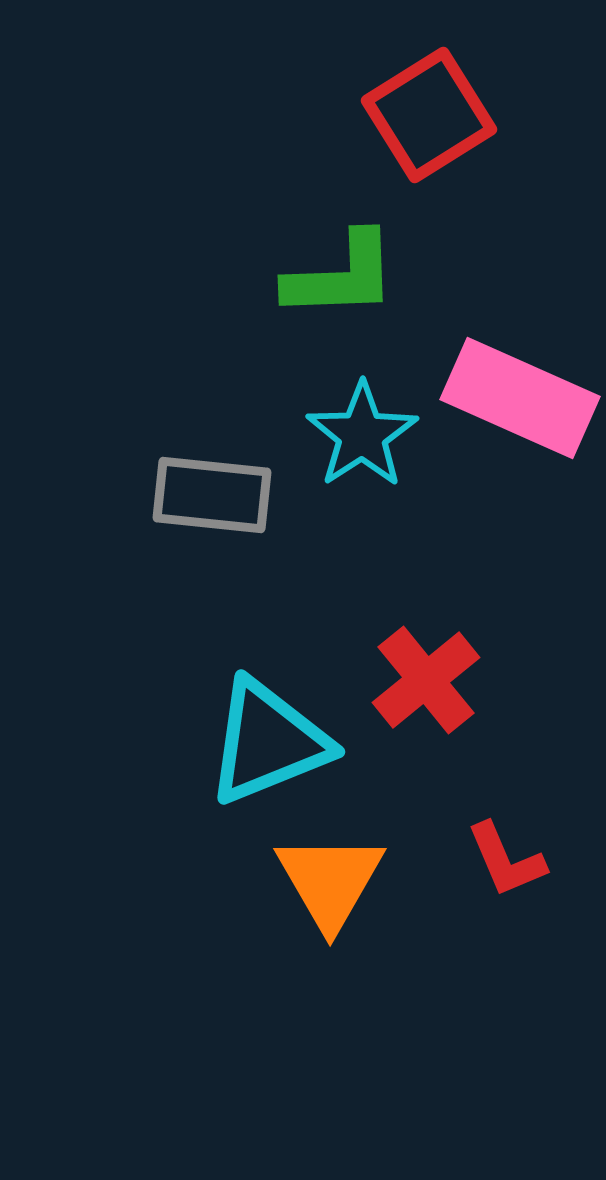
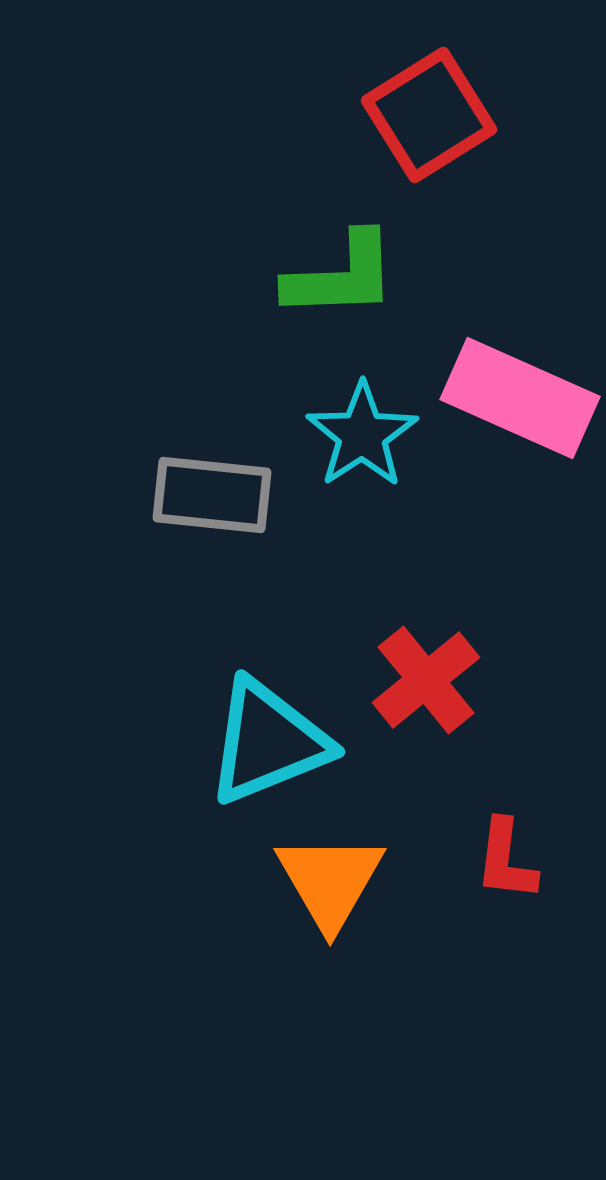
red L-shape: rotated 30 degrees clockwise
